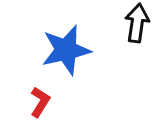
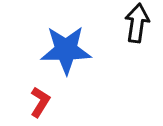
blue star: rotated 12 degrees clockwise
